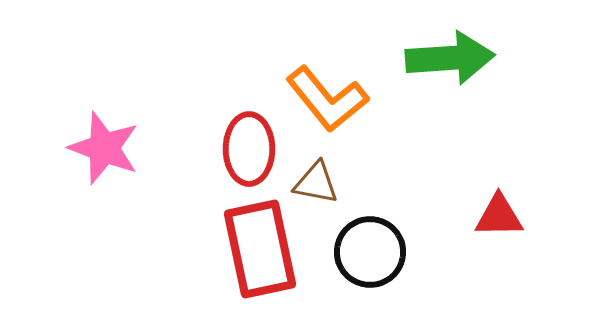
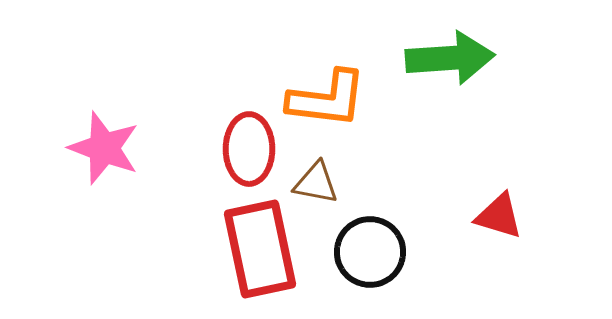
orange L-shape: rotated 44 degrees counterclockwise
red triangle: rotated 18 degrees clockwise
